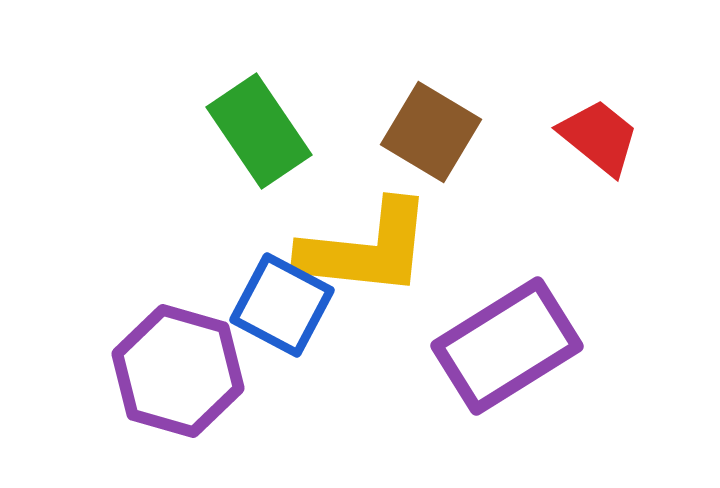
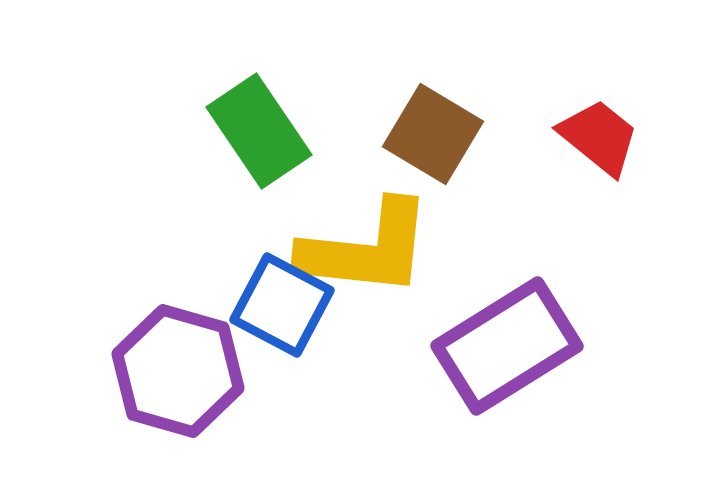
brown square: moved 2 px right, 2 px down
